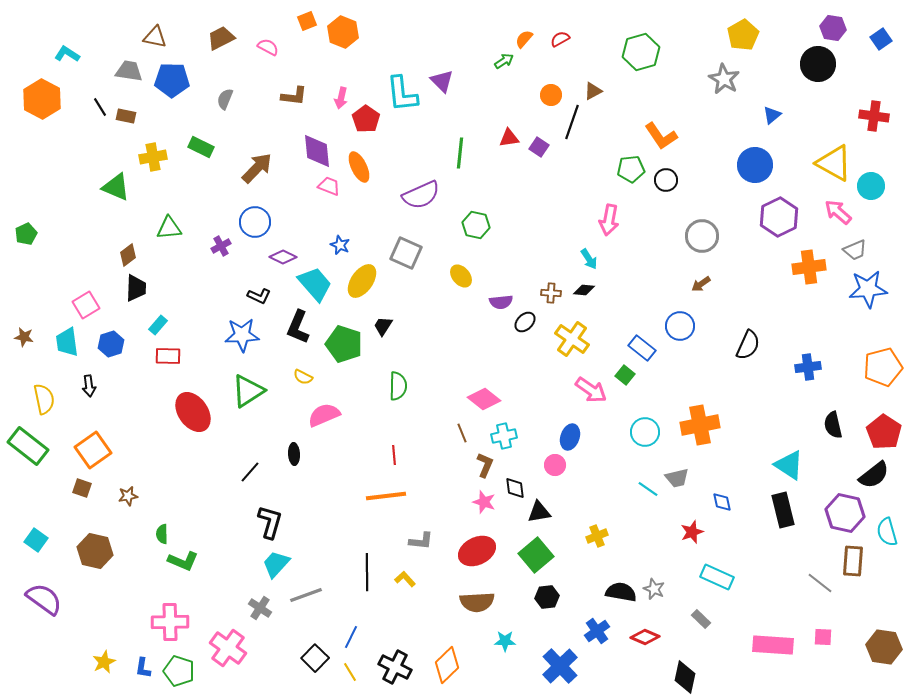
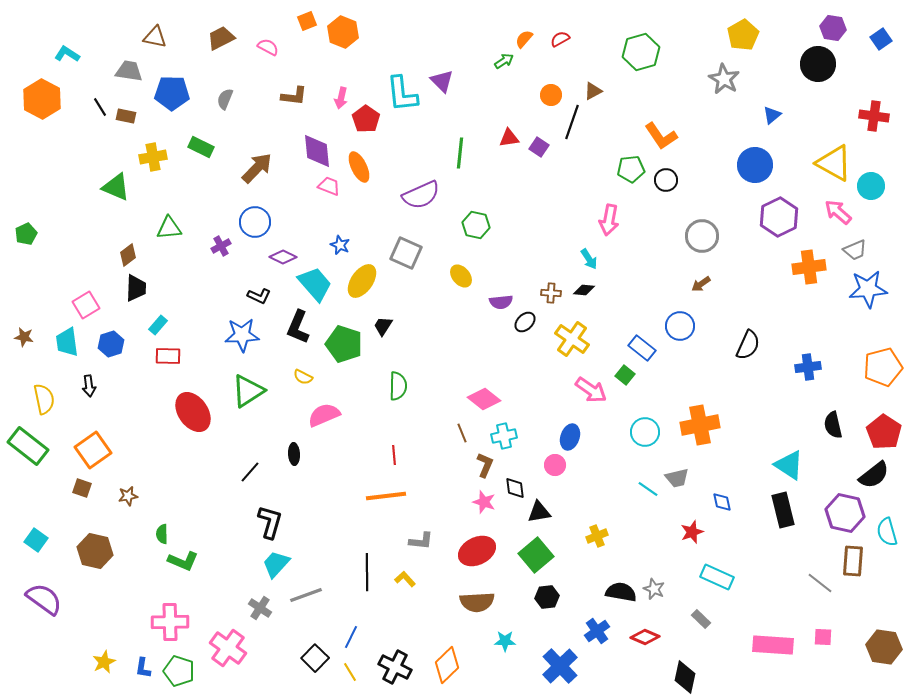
blue pentagon at (172, 80): moved 13 px down
